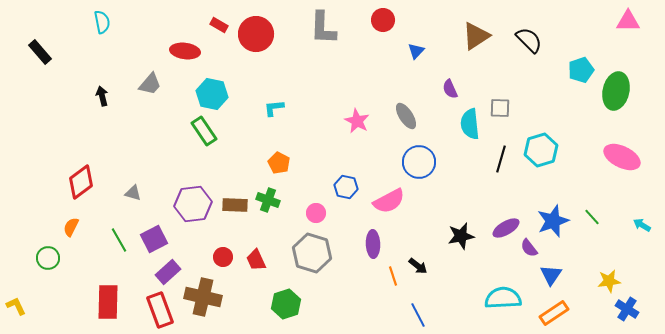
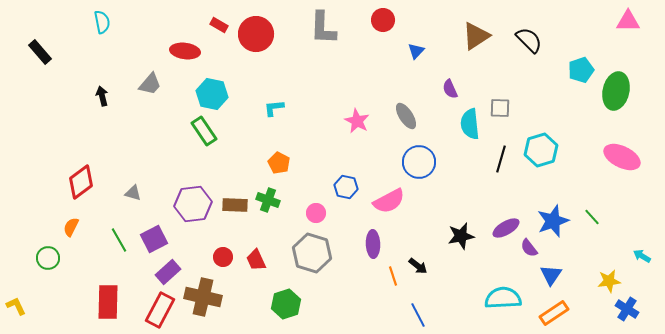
cyan arrow at (642, 225): moved 31 px down
red rectangle at (160, 310): rotated 48 degrees clockwise
